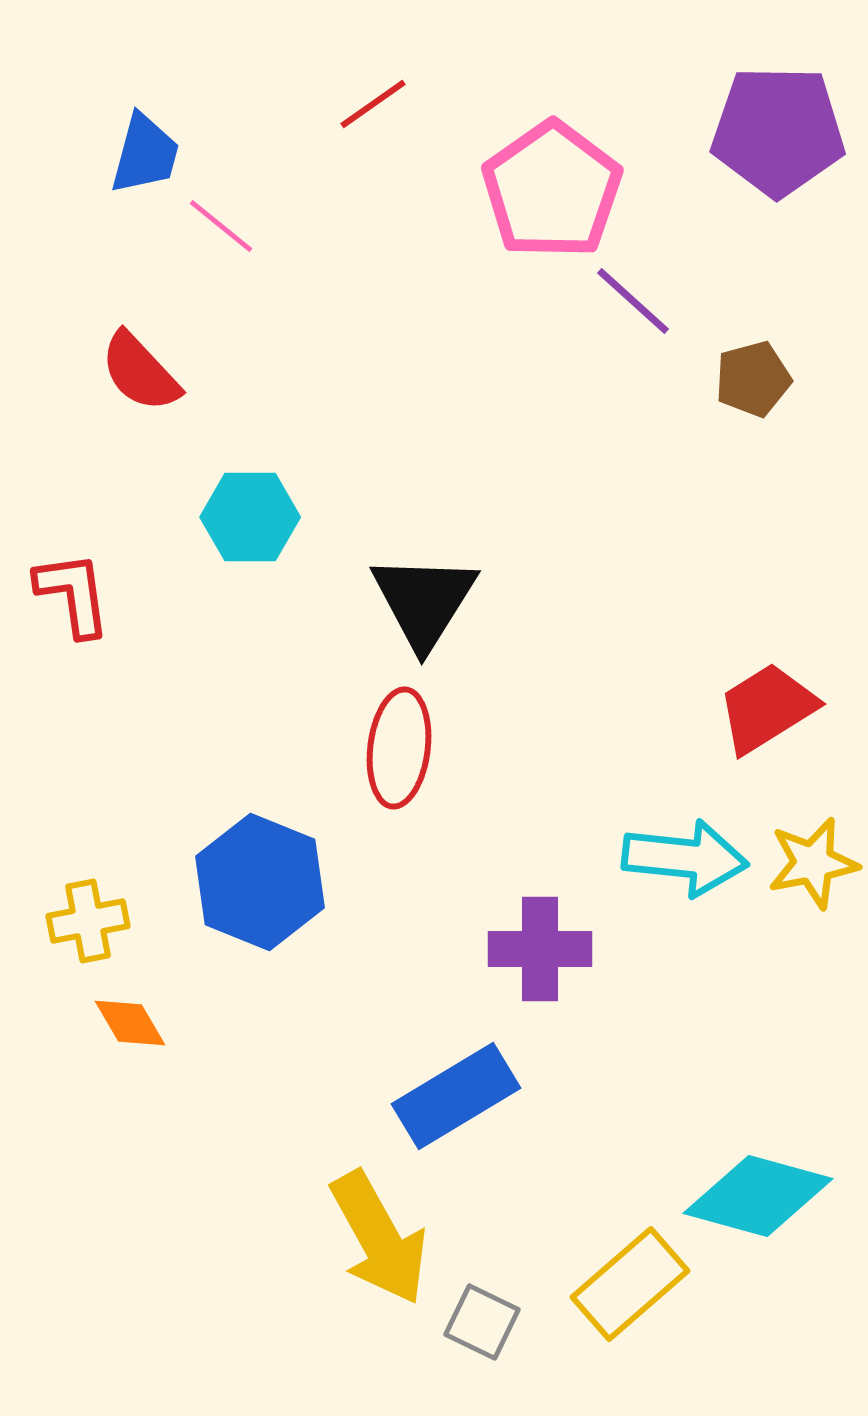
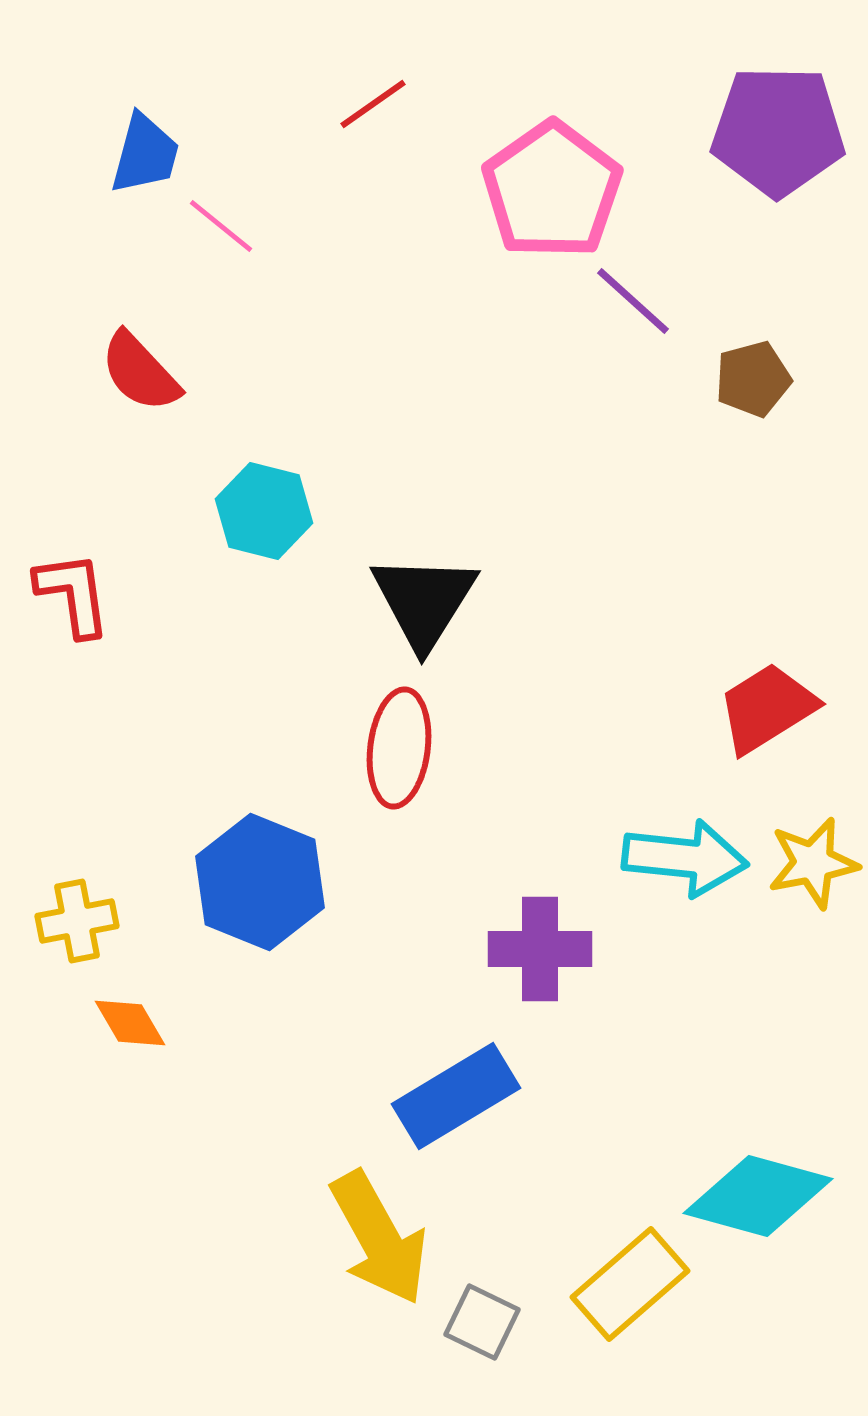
cyan hexagon: moved 14 px right, 6 px up; rotated 14 degrees clockwise
yellow cross: moved 11 px left
